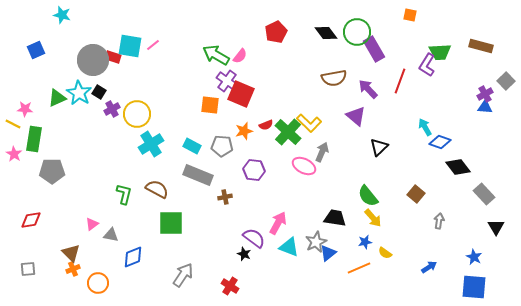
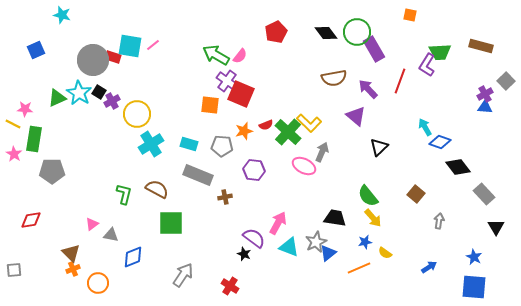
purple cross at (112, 109): moved 8 px up
cyan rectangle at (192, 146): moved 3 px left, 2 px up; rotated 12 degrees counterclockwise
gray square at (28, 269): moved 14 px left, 1 px down
